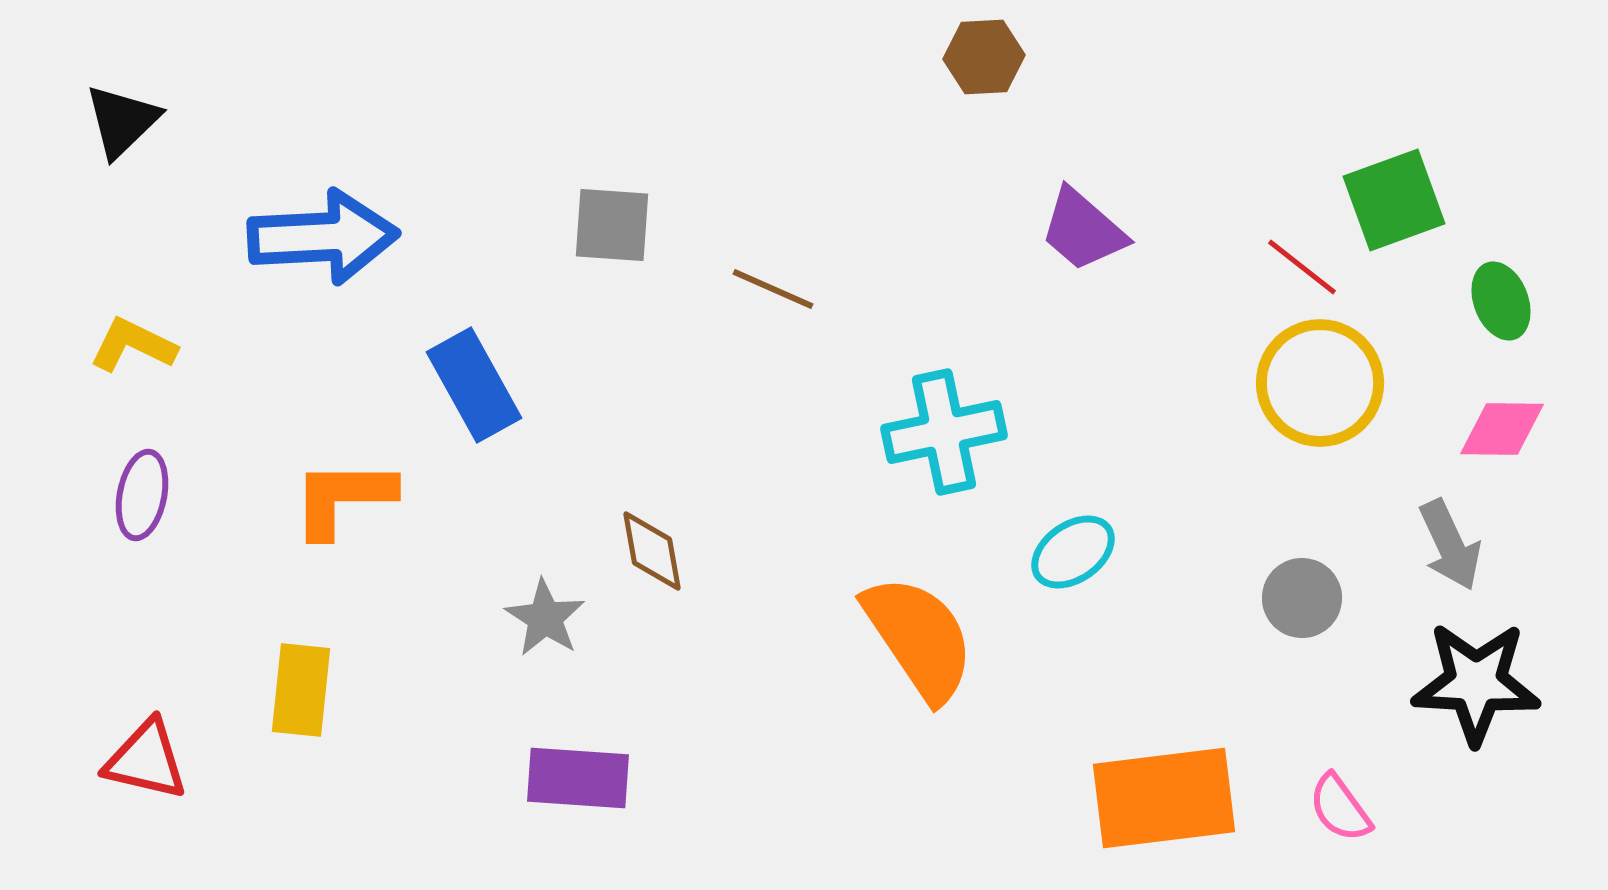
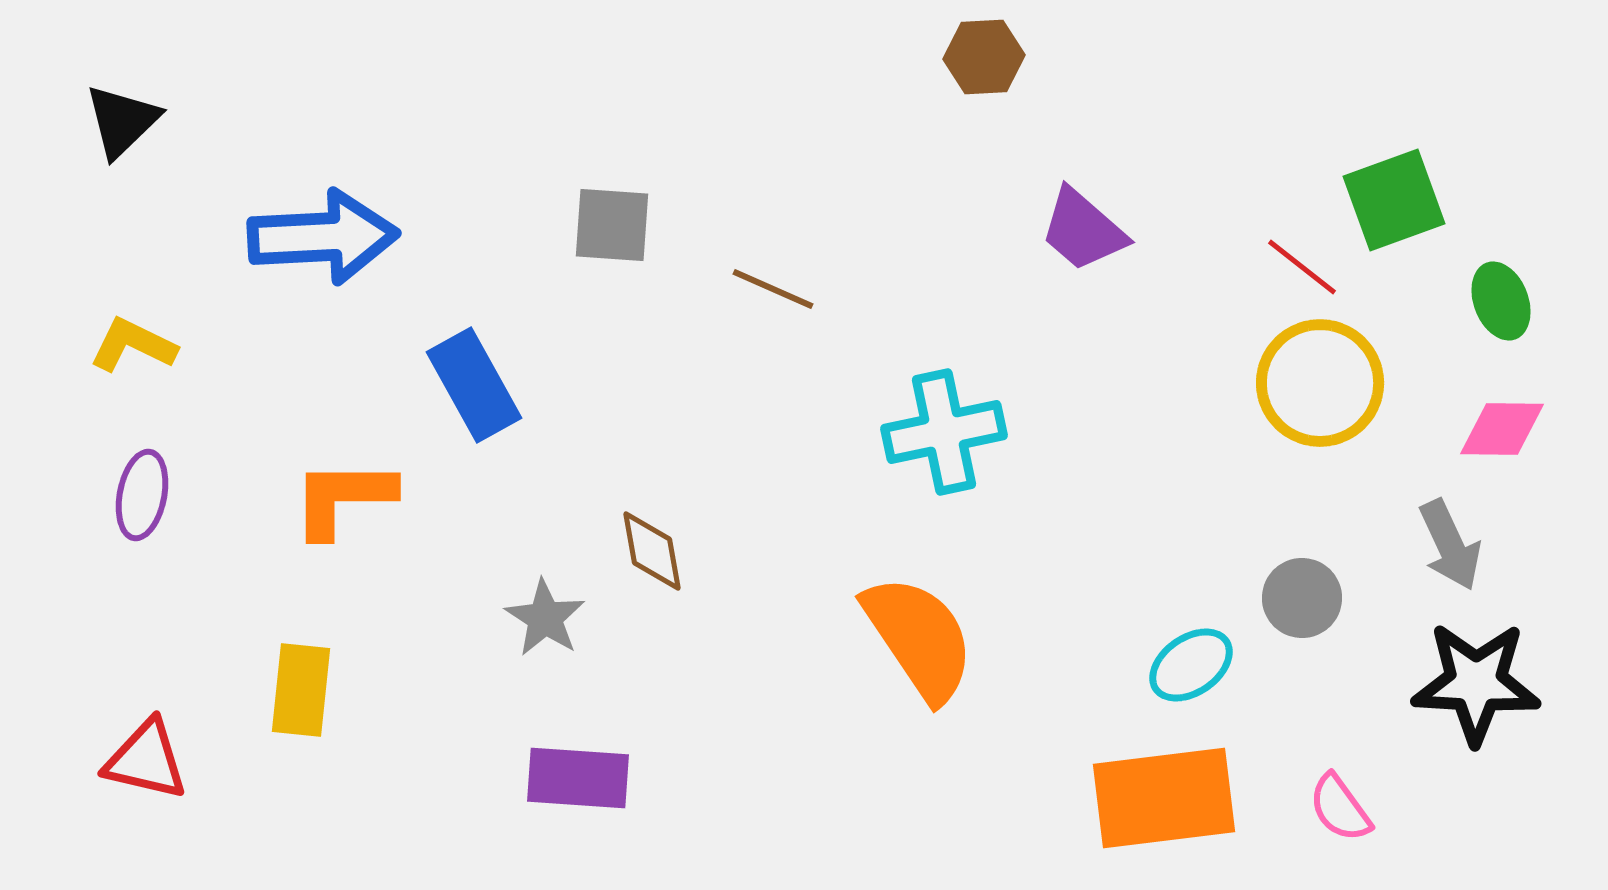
cyan ellipse: moved 118 px right, 113 px down
